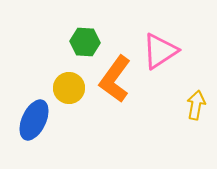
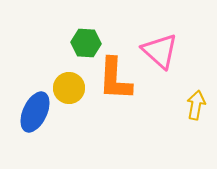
green hexagon: moved 1 px right, 1 px down
pink triangle: rotated 45 degrees counterclockwise
orange L-shape: rotated 33 degrees counterclockwise
blue ellipse: moved 1 px right, 8 px up
